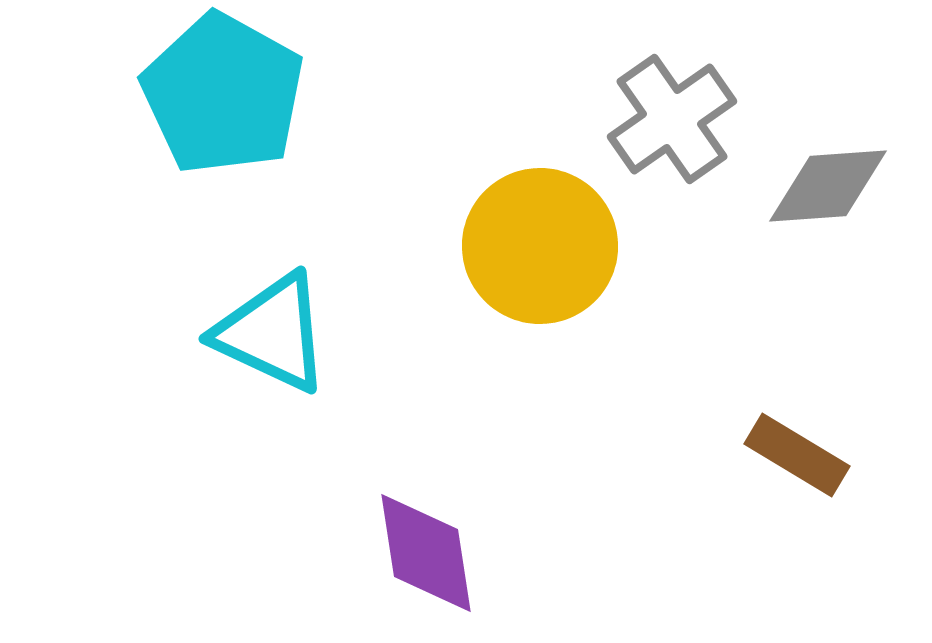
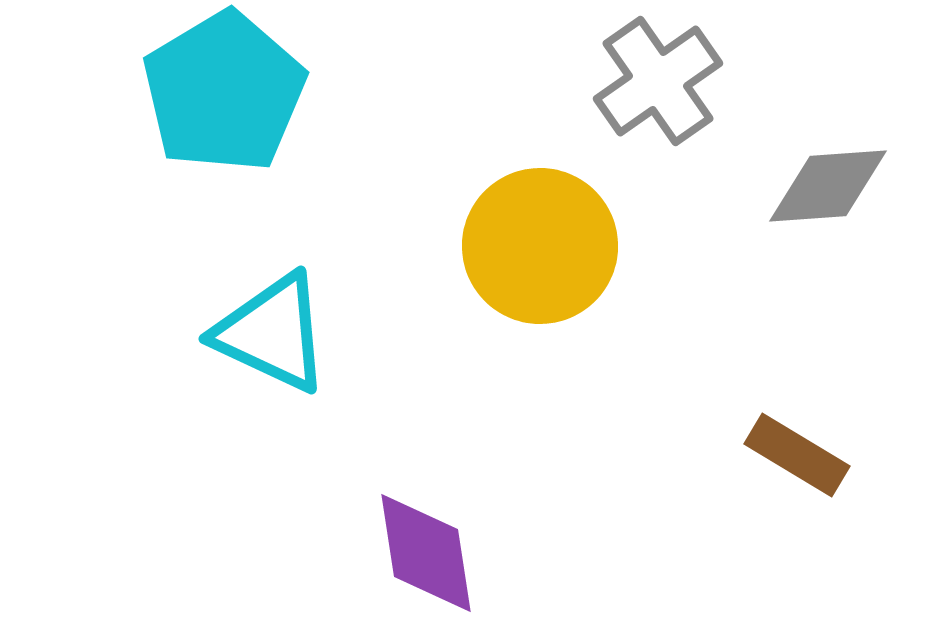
cyan pentagon: moved 1 px right, 2 px up; rotated 12 degrees clockwise
gray cross: moved 14 px left, 38 px up
